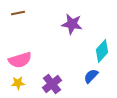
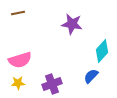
purple cross: rotated 18 degrees clockwise
